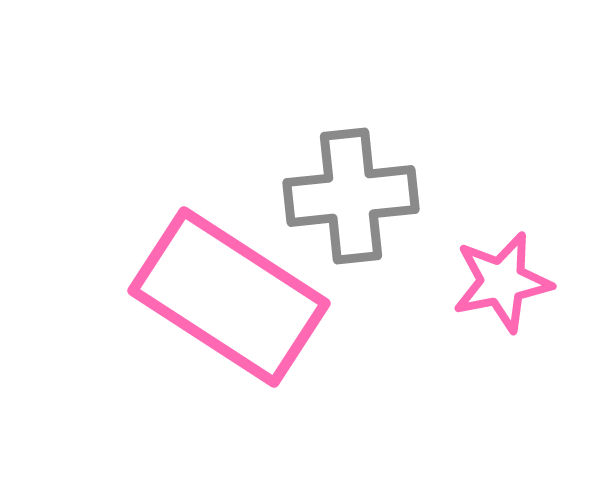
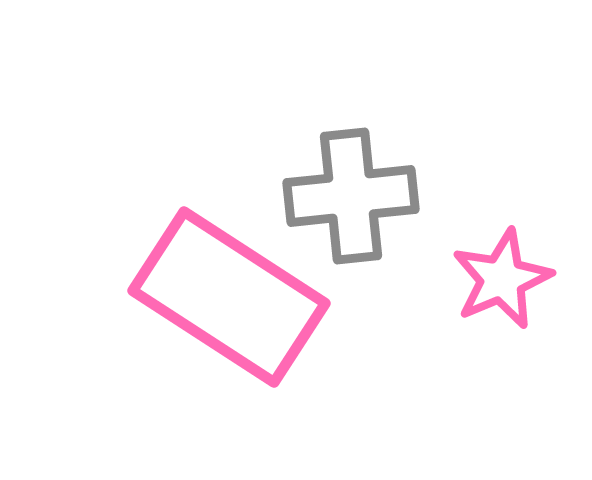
pink star: moved 3 px up; rotated 12 degrees counterclockwise
